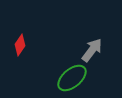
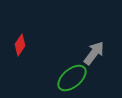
gray arrow: moved 2 px right, 3 px down
